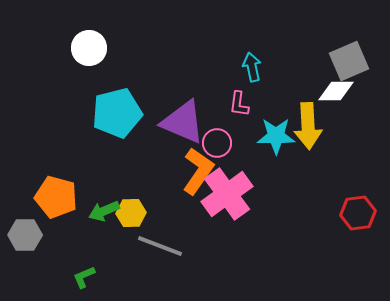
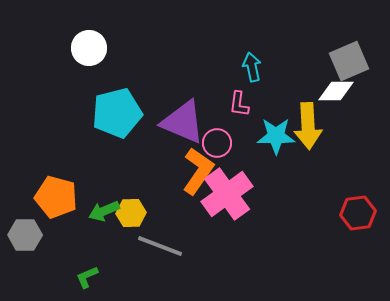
green L-shape: moved 3 px right
